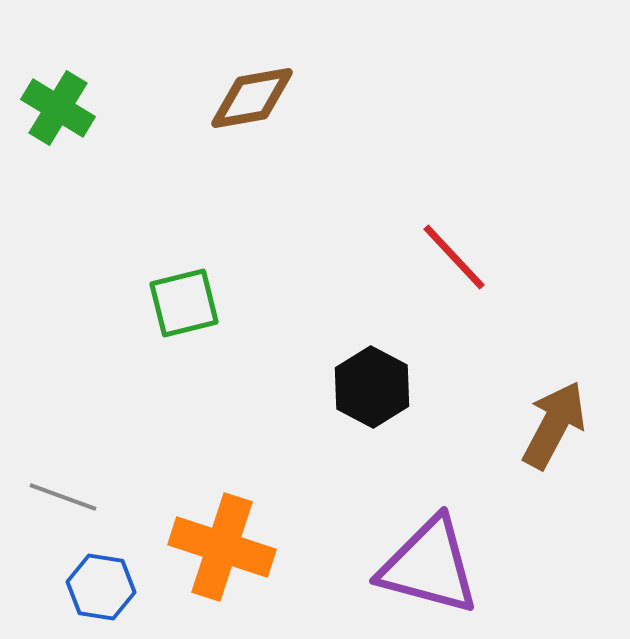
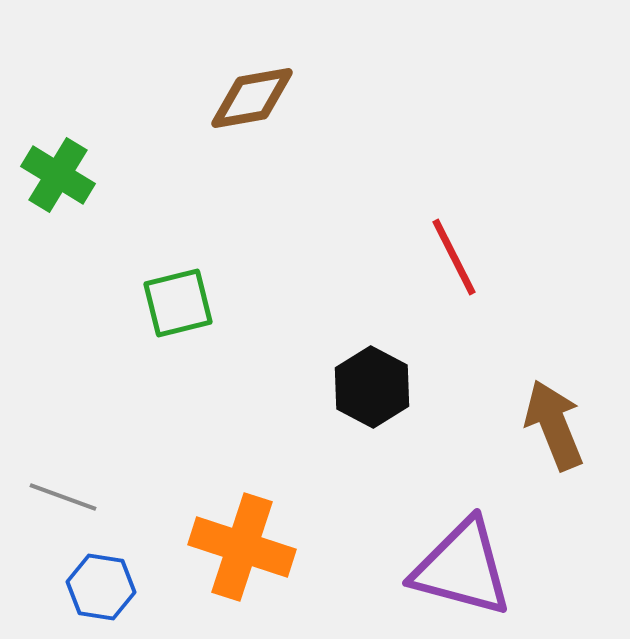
green cross: moved 67 px down
red line: rotated 16 degrees clockwise
green square: moved 6 px left
brown arrow: rotated 50 degrees counterclockwise
orange cross: moved 20 px right
purple triangle: moved 33 px right, 2 px down
